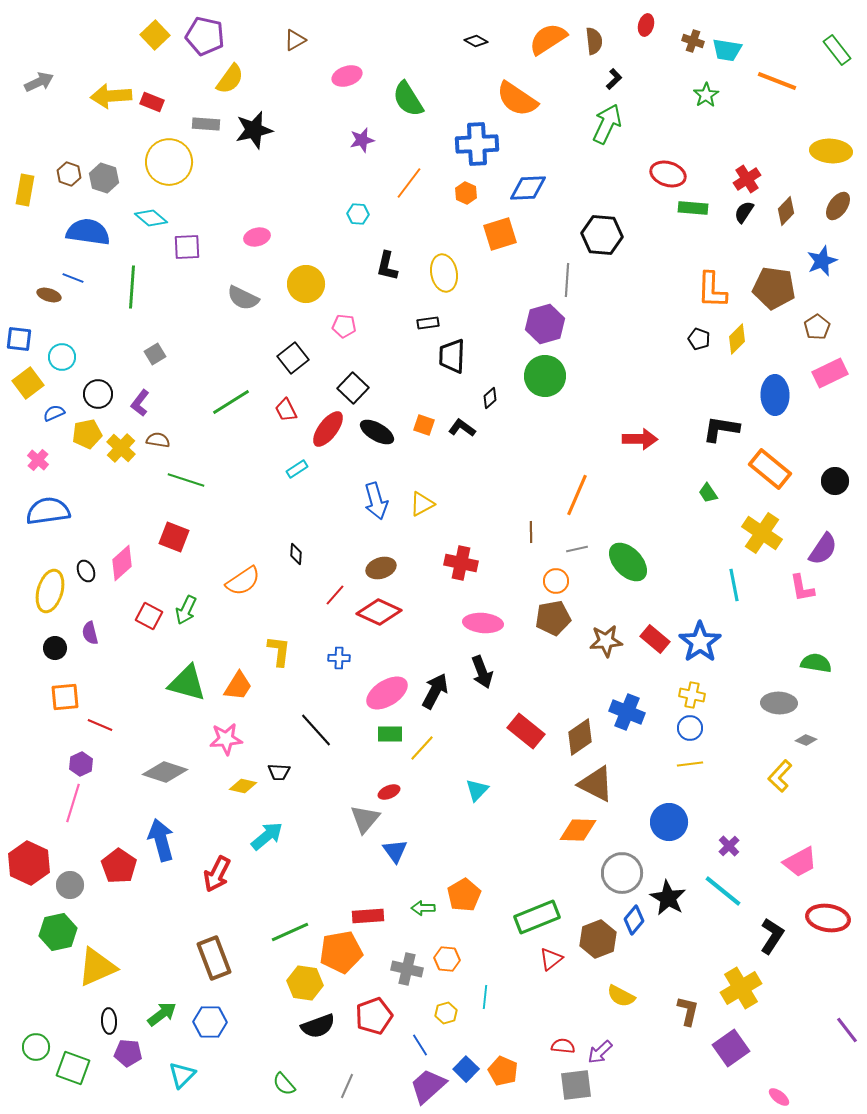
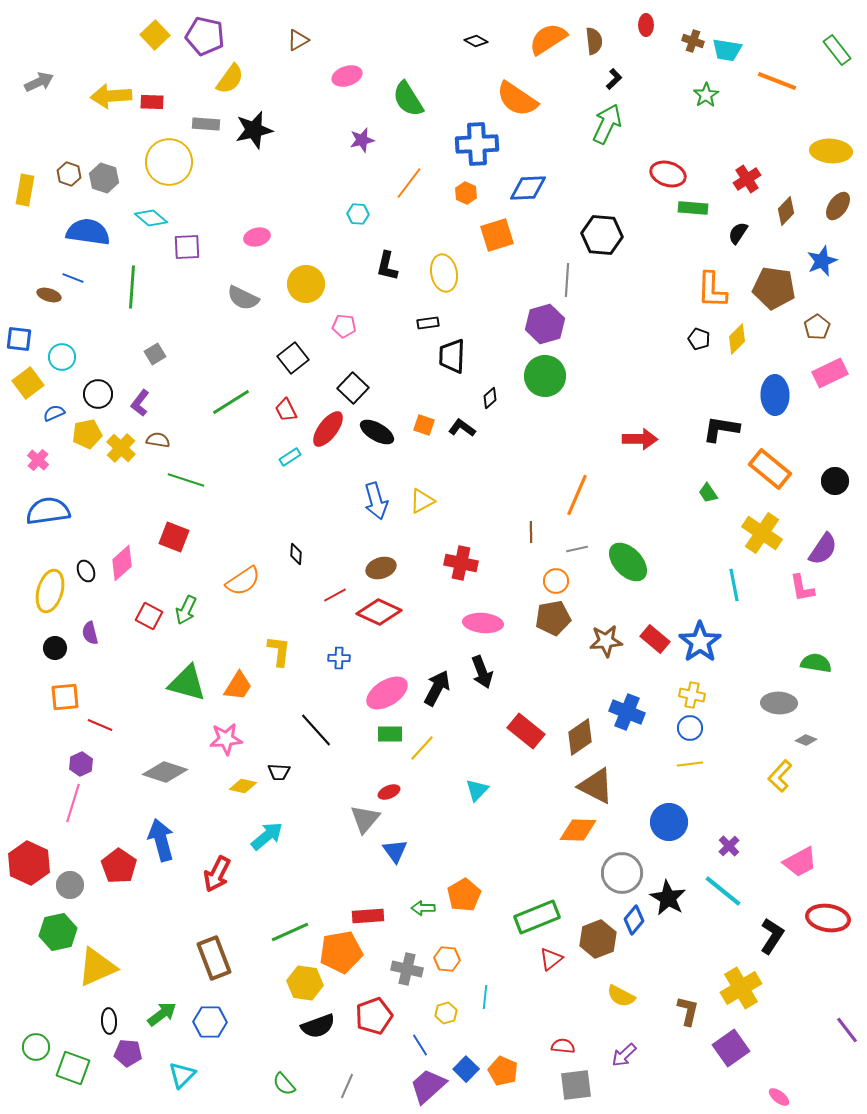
red ellipse at (646, 25): rotated 15 degrees counterclockwise
brown triangle at (295, 40): moved 3 px right
red rectangle at (152, 102): rotated 20 degrees counterclockwise
black semicircle at (744, 212): moved 6 px left, 21 px down
orange square at (500, 234): moved 3 px left, 1 px down
cyan rectangle at (297, 469): moved 7 px left, 12 px up
yellow triangle at (422, 504): moved 3 px up
red line at (335, 595): rotated 20 degrees clockwise
black arrow at (435, 691): moved 2 px right, 3 px up
brown triangle at (596, 784): moved 2 px down
purple arrow at (600, 1052): moved 24 px right, 3 px down
